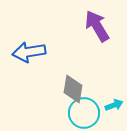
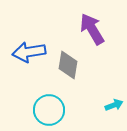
purple arrow: moved 5 px left, 3 px down
gray diamond: moved 5 px left, 24 px up
cyan circle: moved 35 px left, 3 px up
